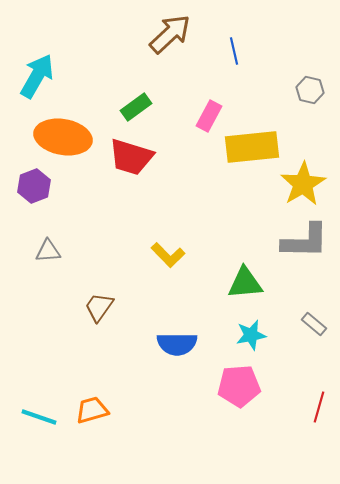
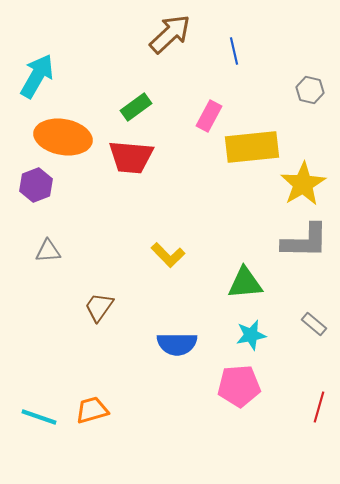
red trapezoid: rotated 12 degrees counterclockwise
purple hexagon: moved 2 px right, 1 px up
